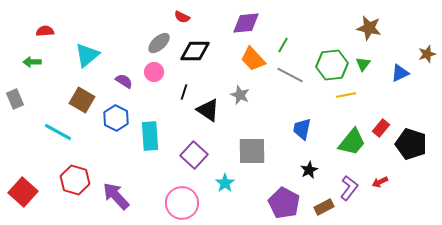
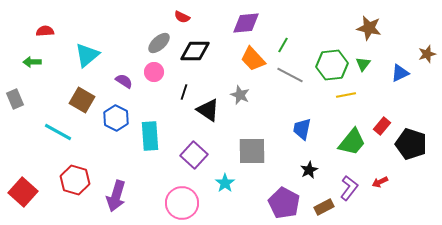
red rectangle at (381, 128): moved 1 px right, 2 px up
purple arrow at (116, 196): rotated 120 degrees counterclockwise
